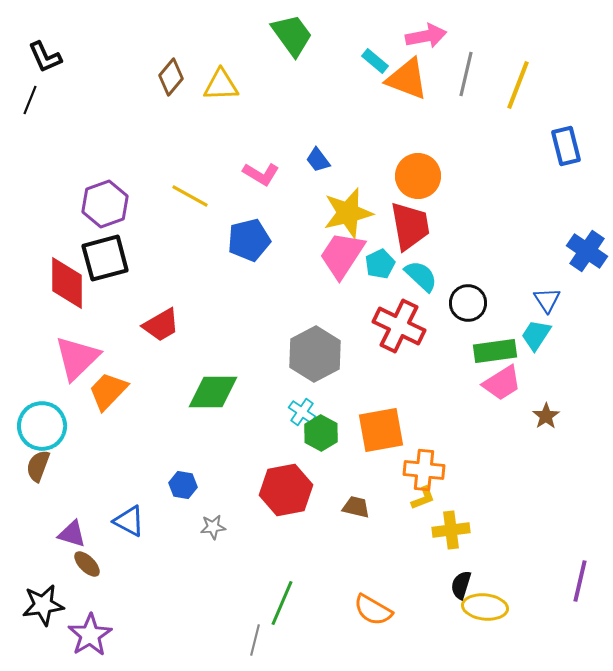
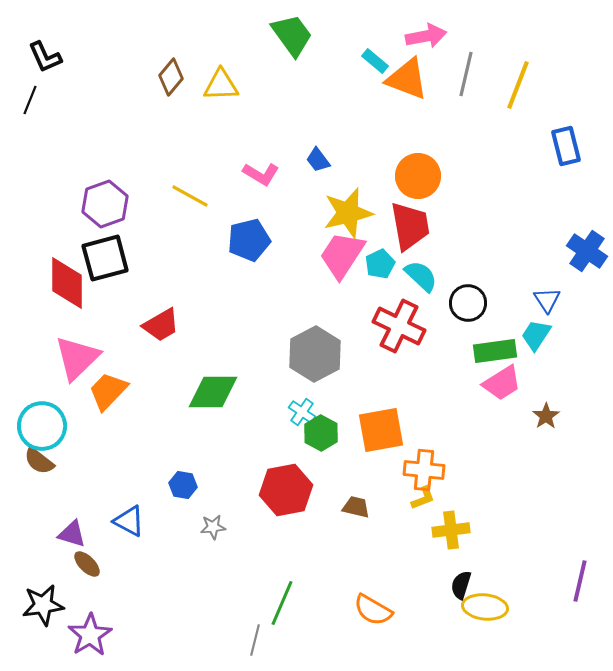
brown semicircle at (38, 466): moved 1 px right, 5 px up; rotated 72 degrees counterclockwise
